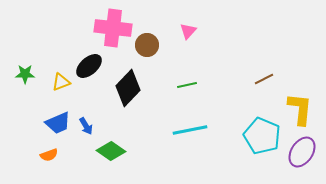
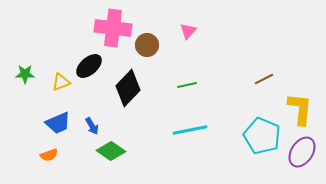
blue arrow: moved 6 px right
